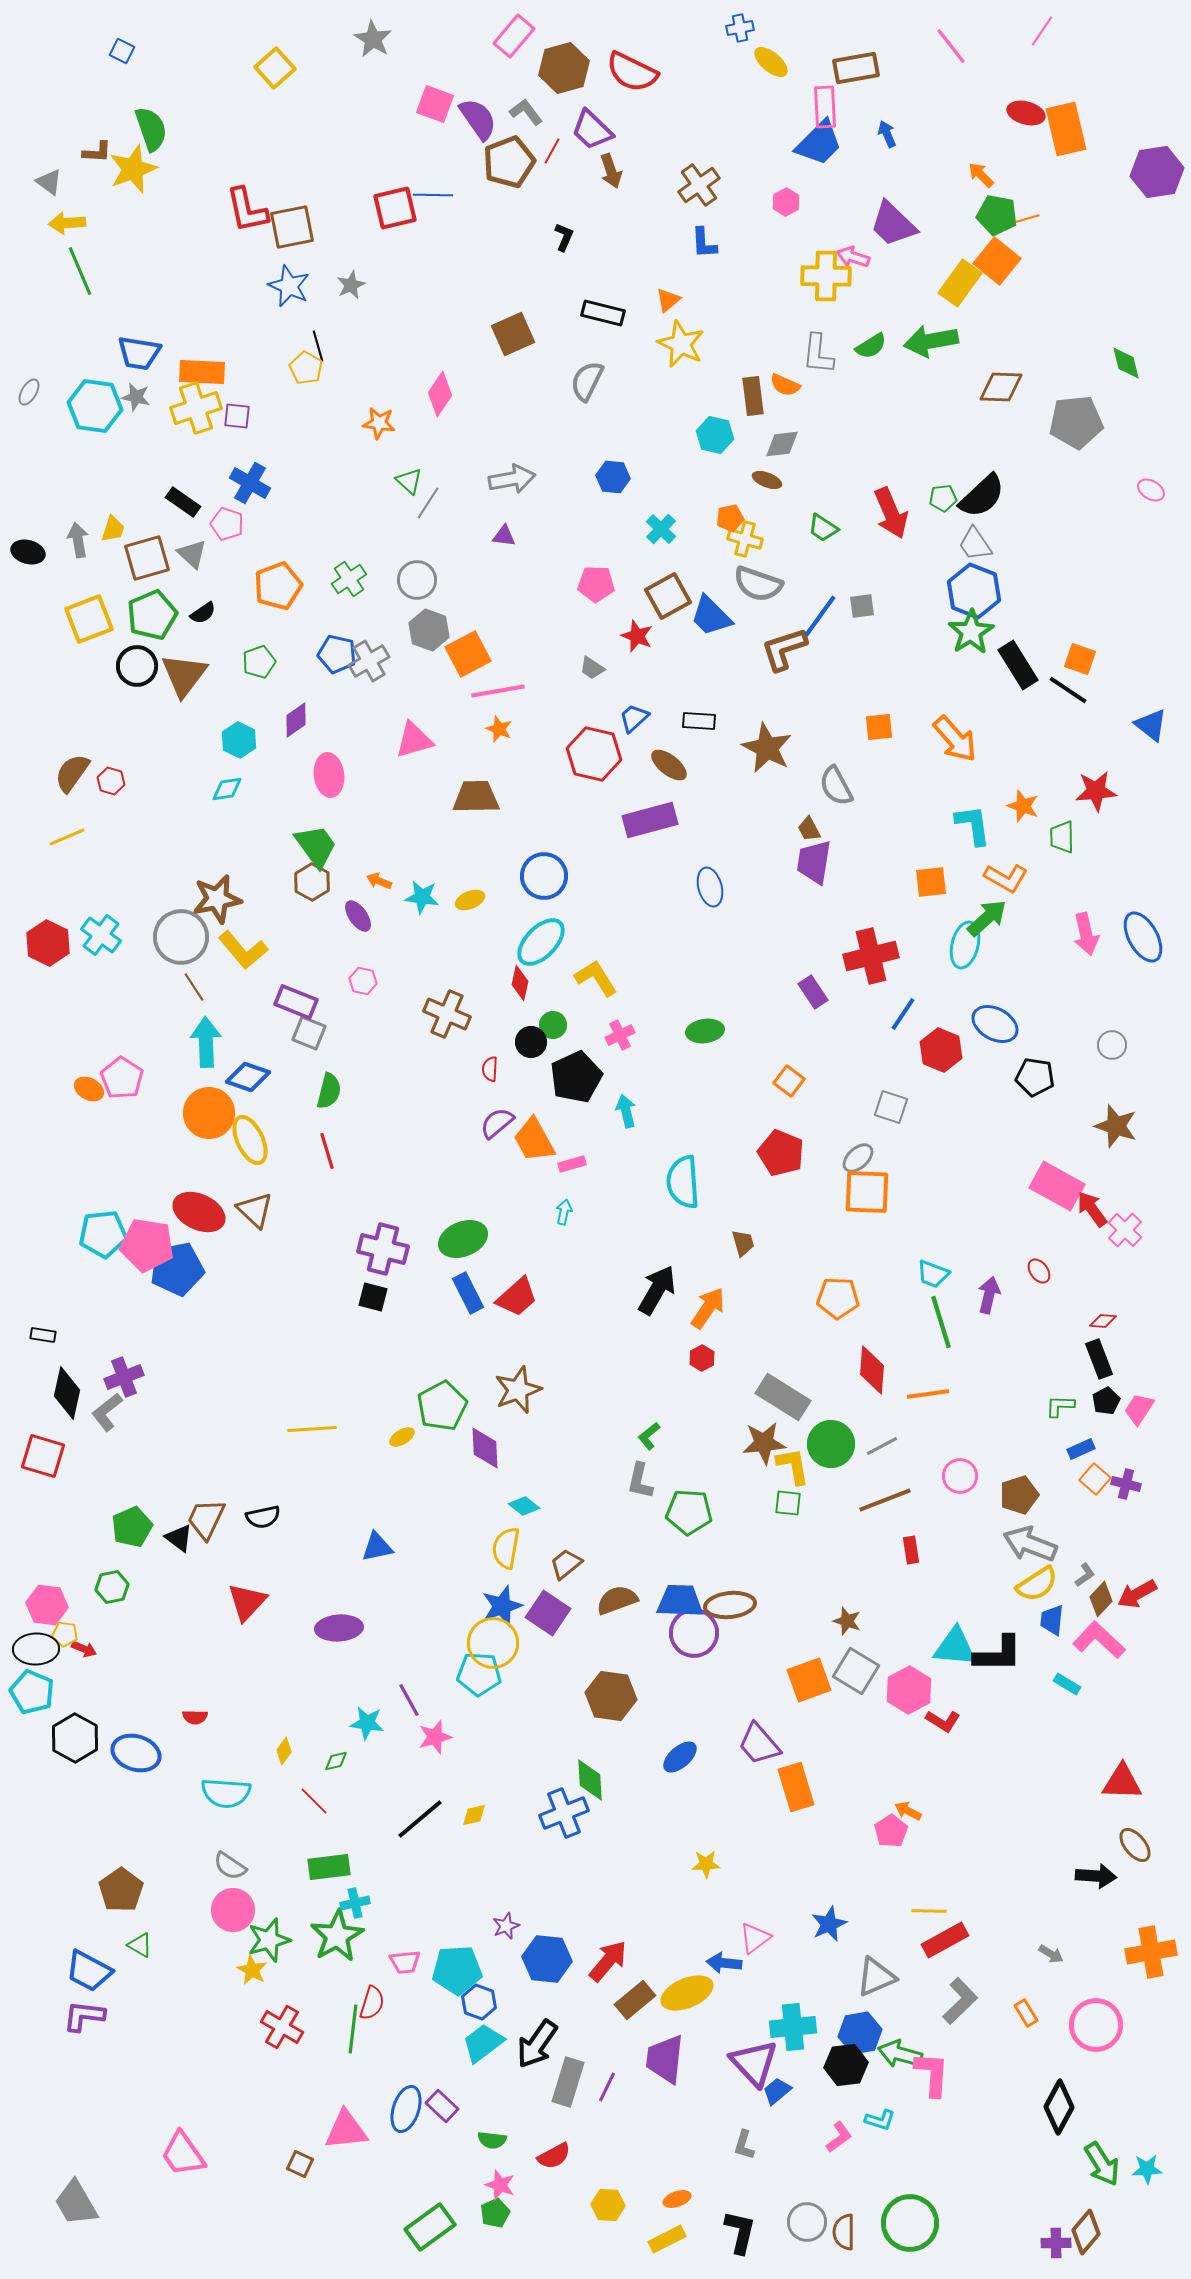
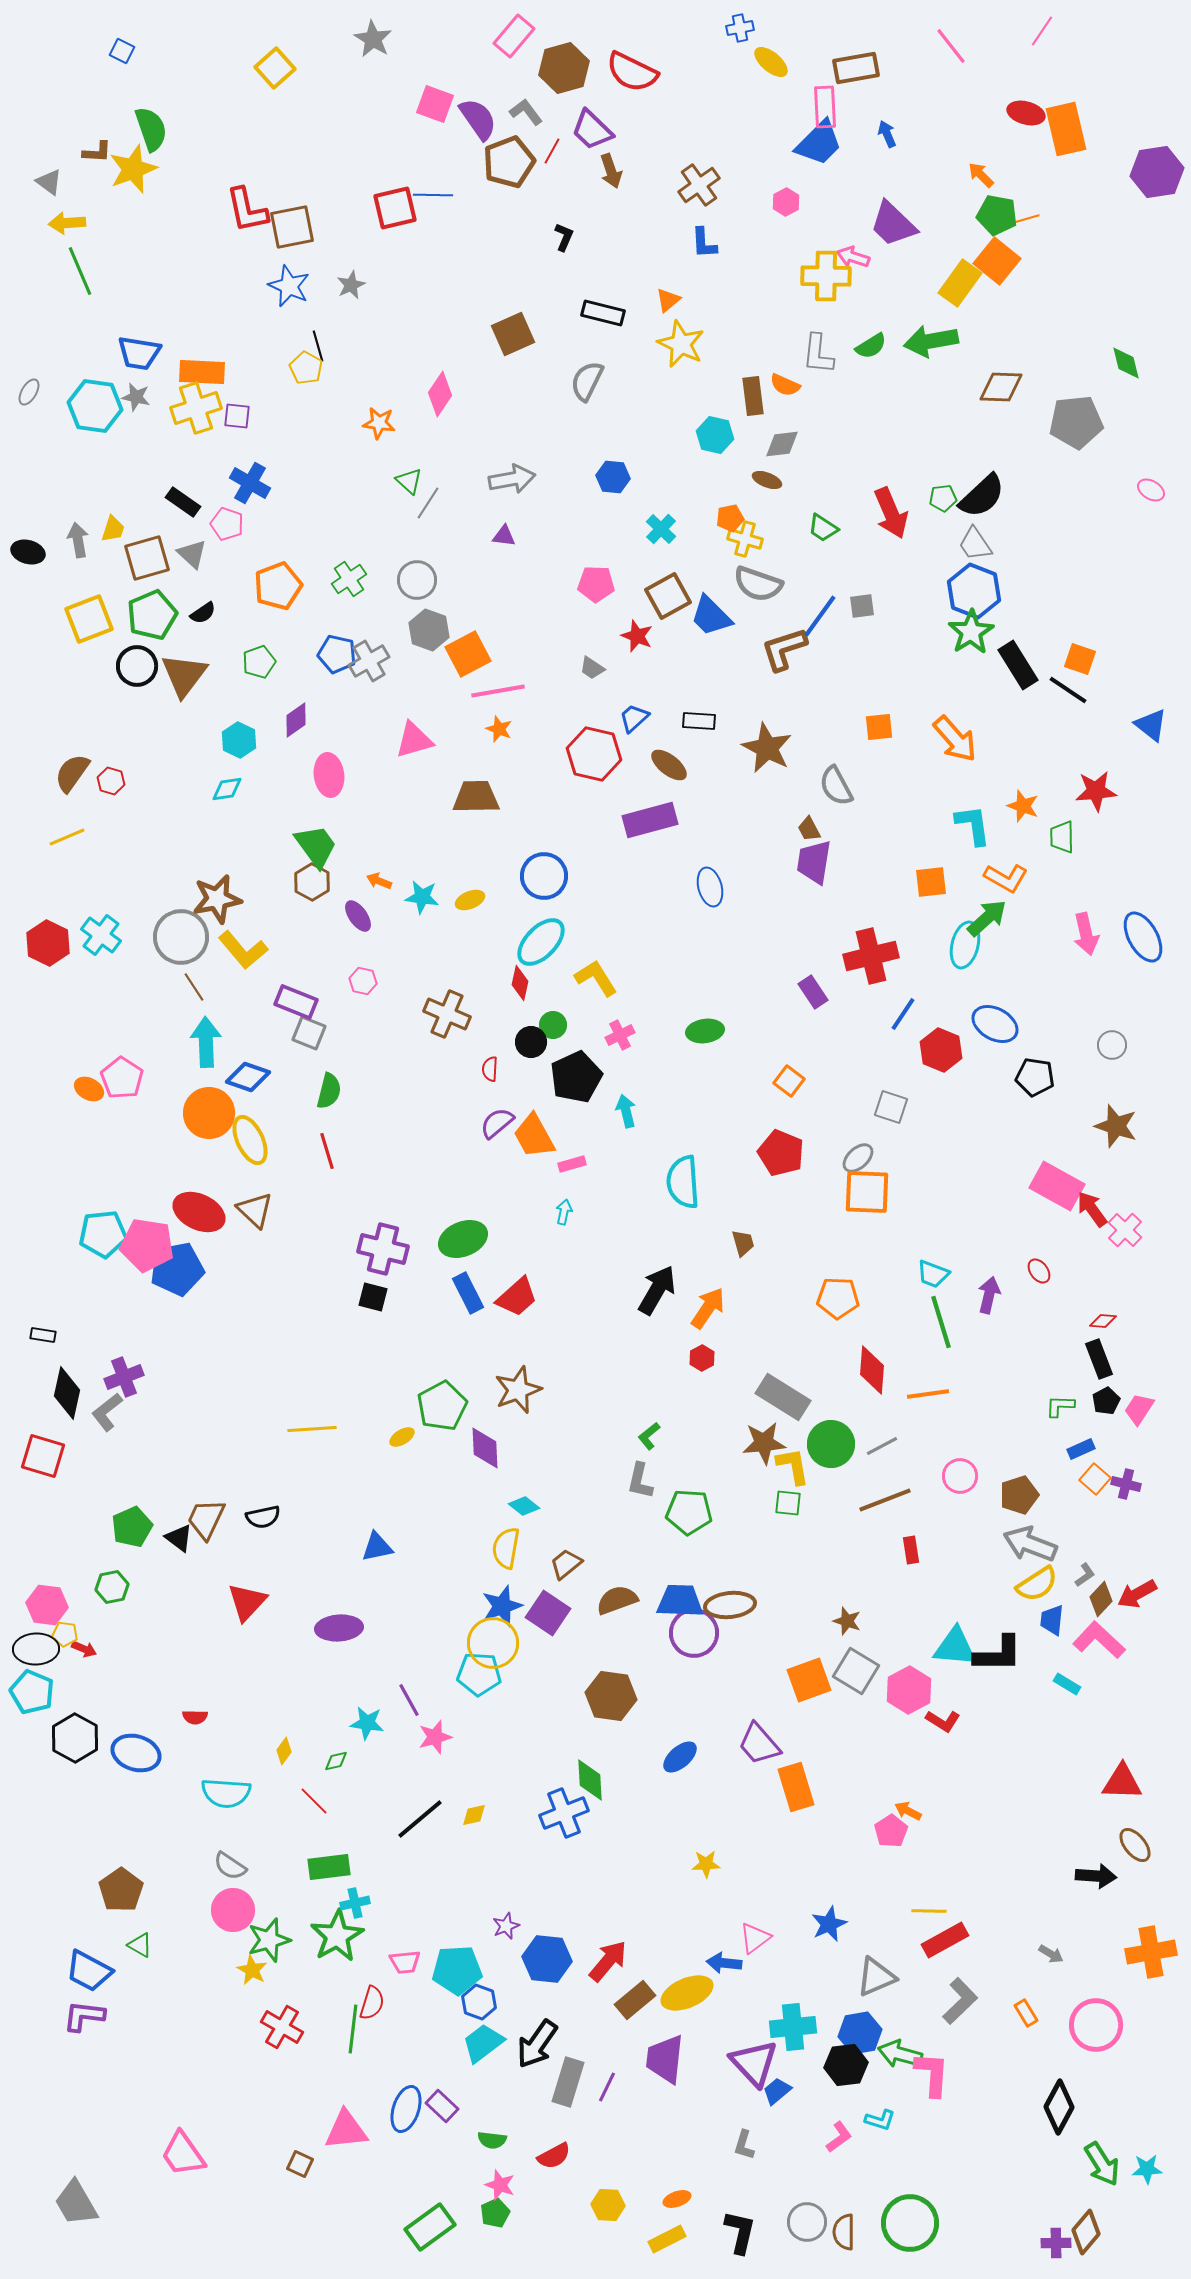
orange trapezoid at (534, 1140): moved 4 px up
